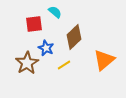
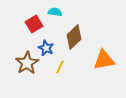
cyan semicircle: rotated 32 degrees counterclockwise
red square: rotated 24 degrees counterclockwise
orange triangle: rotated 30 degrees clockwise
yellow line: moved 4 px left, 2 px down; rotated 32 degrees counterclockwise
